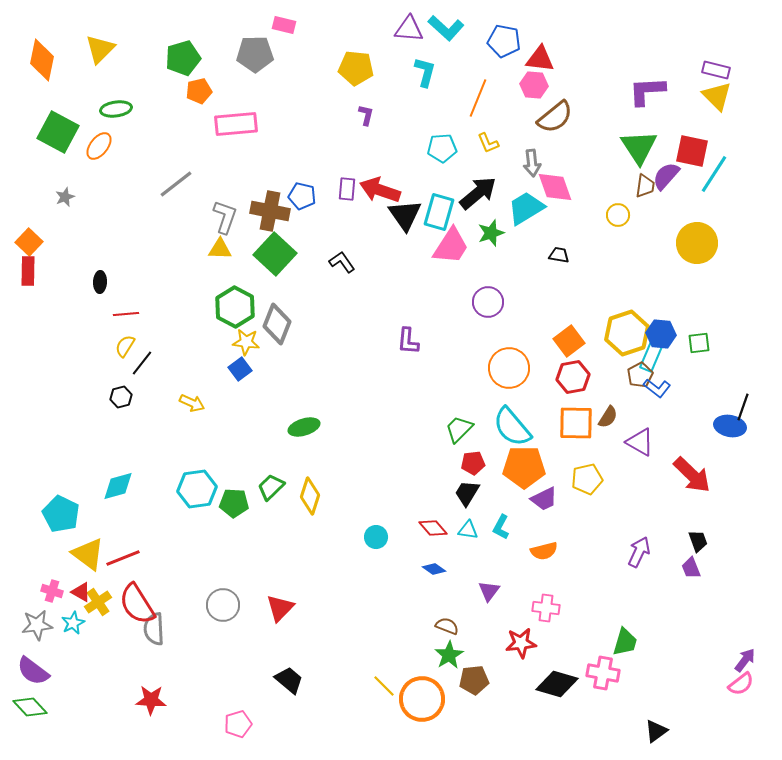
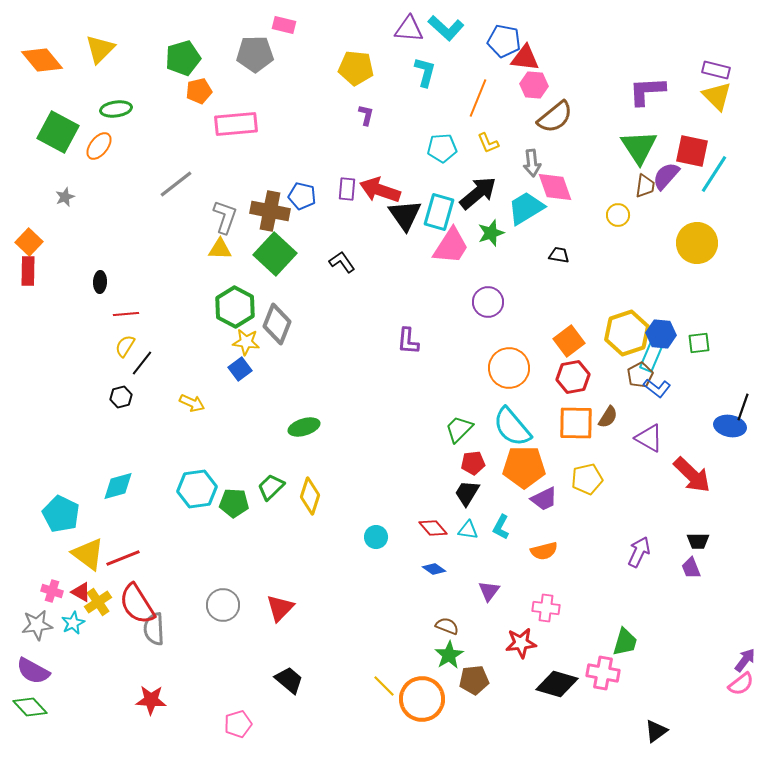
red triangle at (540, 59): moved 15 px left, 1 px up
orange diamond at (42, 60): rotated 51 degrees counterclockwise
purple triangle at (640, 442): moved 9 px right, 4 px up
black trapezoid at (698, 541): rotated 110 degrees clockwise
purple semicircle at (33, 671): rotated 8 degrees counterclockwise
